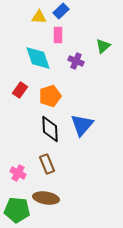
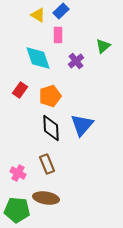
yellow triangle: moved 1 px left, 2 px up; rotated 28 degrees clockwise
purple cross: rotated 28 degrees clockwise
black diamond: moved 1 px right, 1 px up
